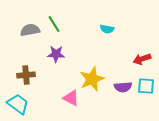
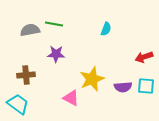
green line: rotated 48 degrees counterclockwise
cyan semicircle: moved 1 px left; rotated 80 degrees counterclockwise
red arrow: moved 2 px right, 2 px up
